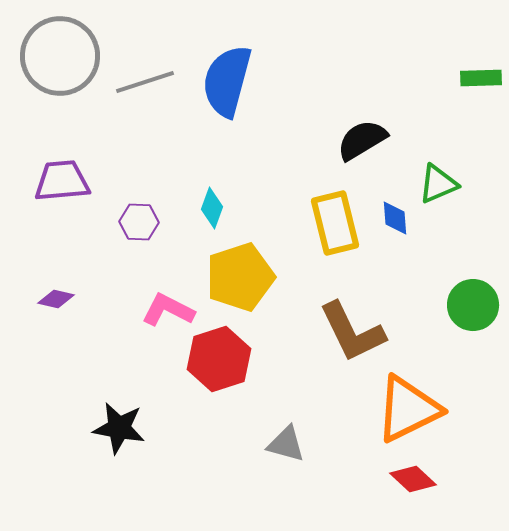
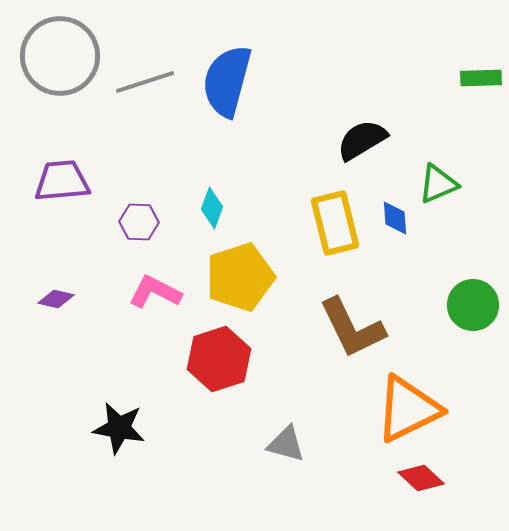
pink L-shape: moved 13 px left, 18 px up
brown L-shape: moved 4 px up
red diamond: moved 8 px right, 1 px up
